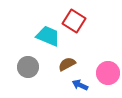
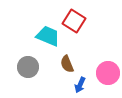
brown semicircle: rotated 84 degrees counterclockwise
blue arrow: rotated 91 degrees counterclockwise
